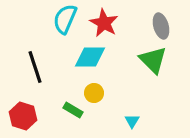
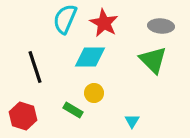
gray ellipse: rotated 70 degrees counterclockwise
